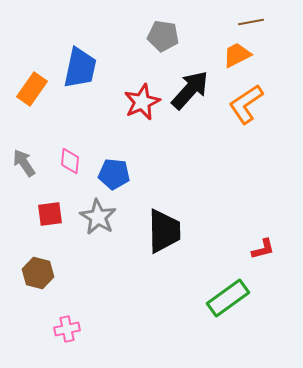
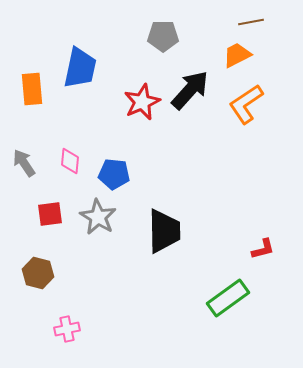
gray pentagon: rotated 8 degrees counterclockwise
orange rectangle: rotated 40 degrees counterclockwise
